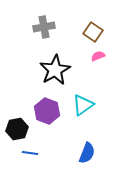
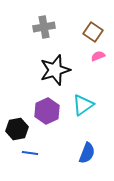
black star: rotated 12 degrees clockwise
purple hexagon: rotated 15 degrees clockwise
